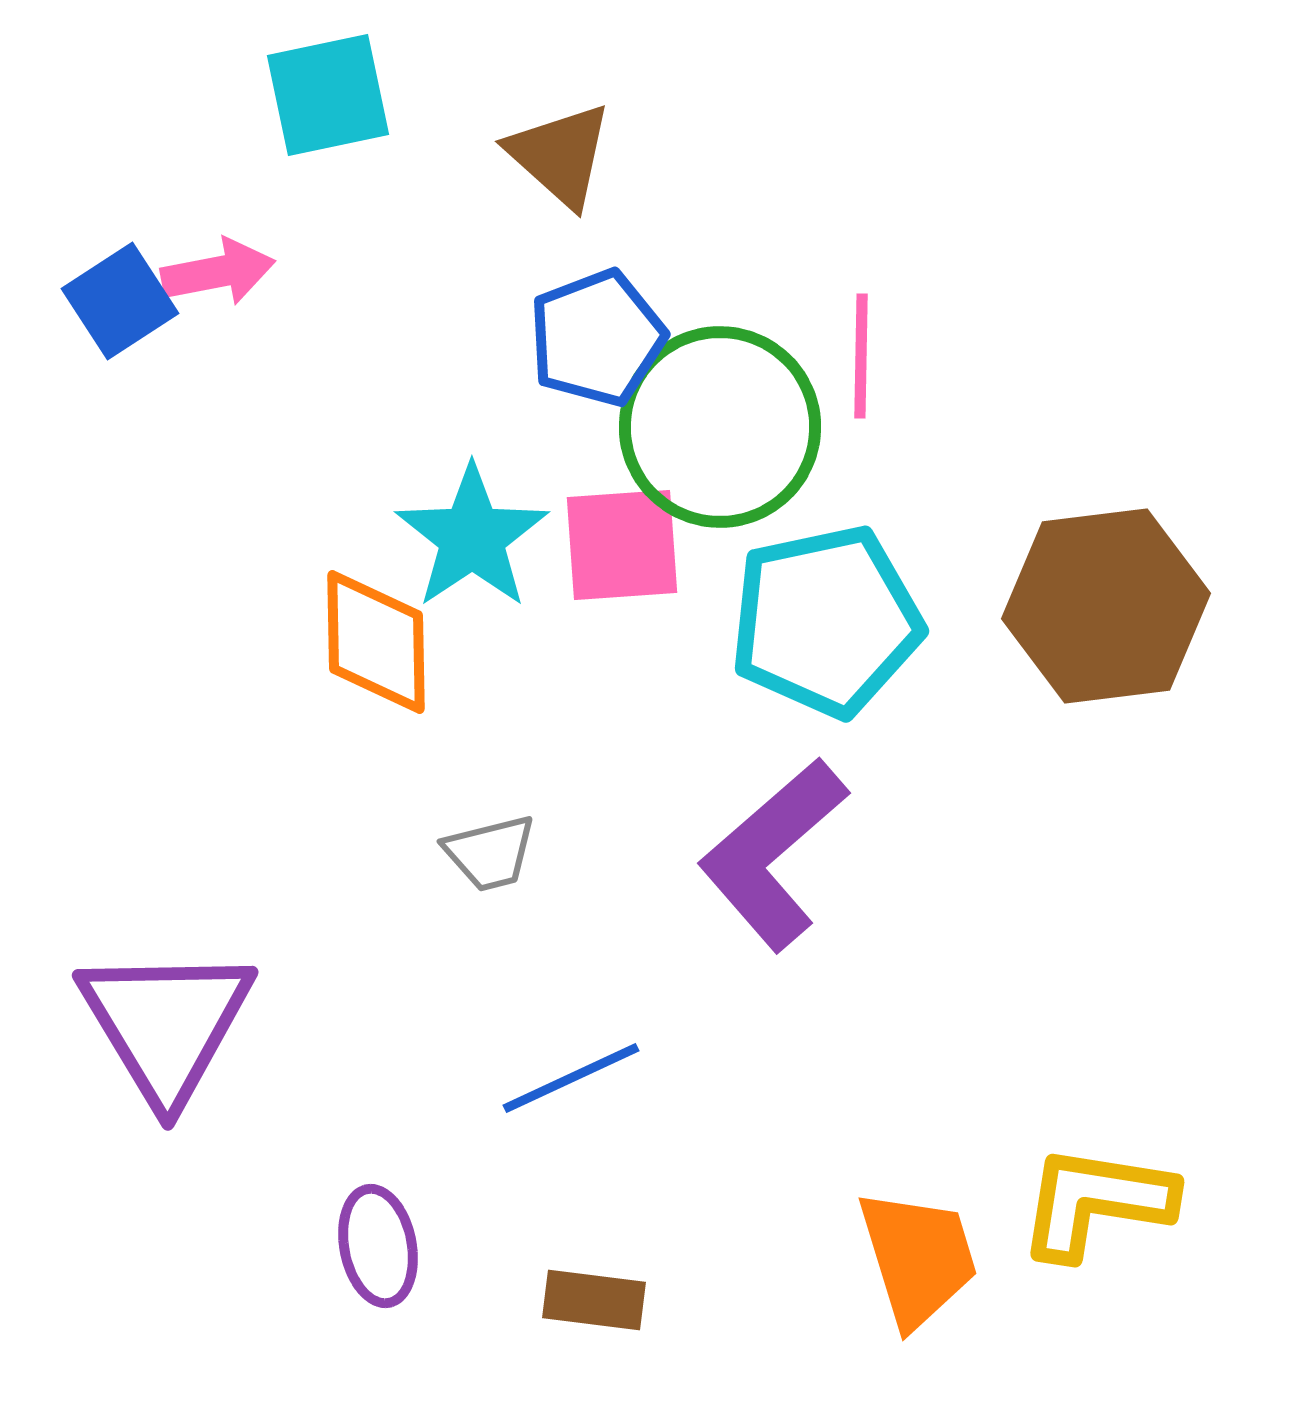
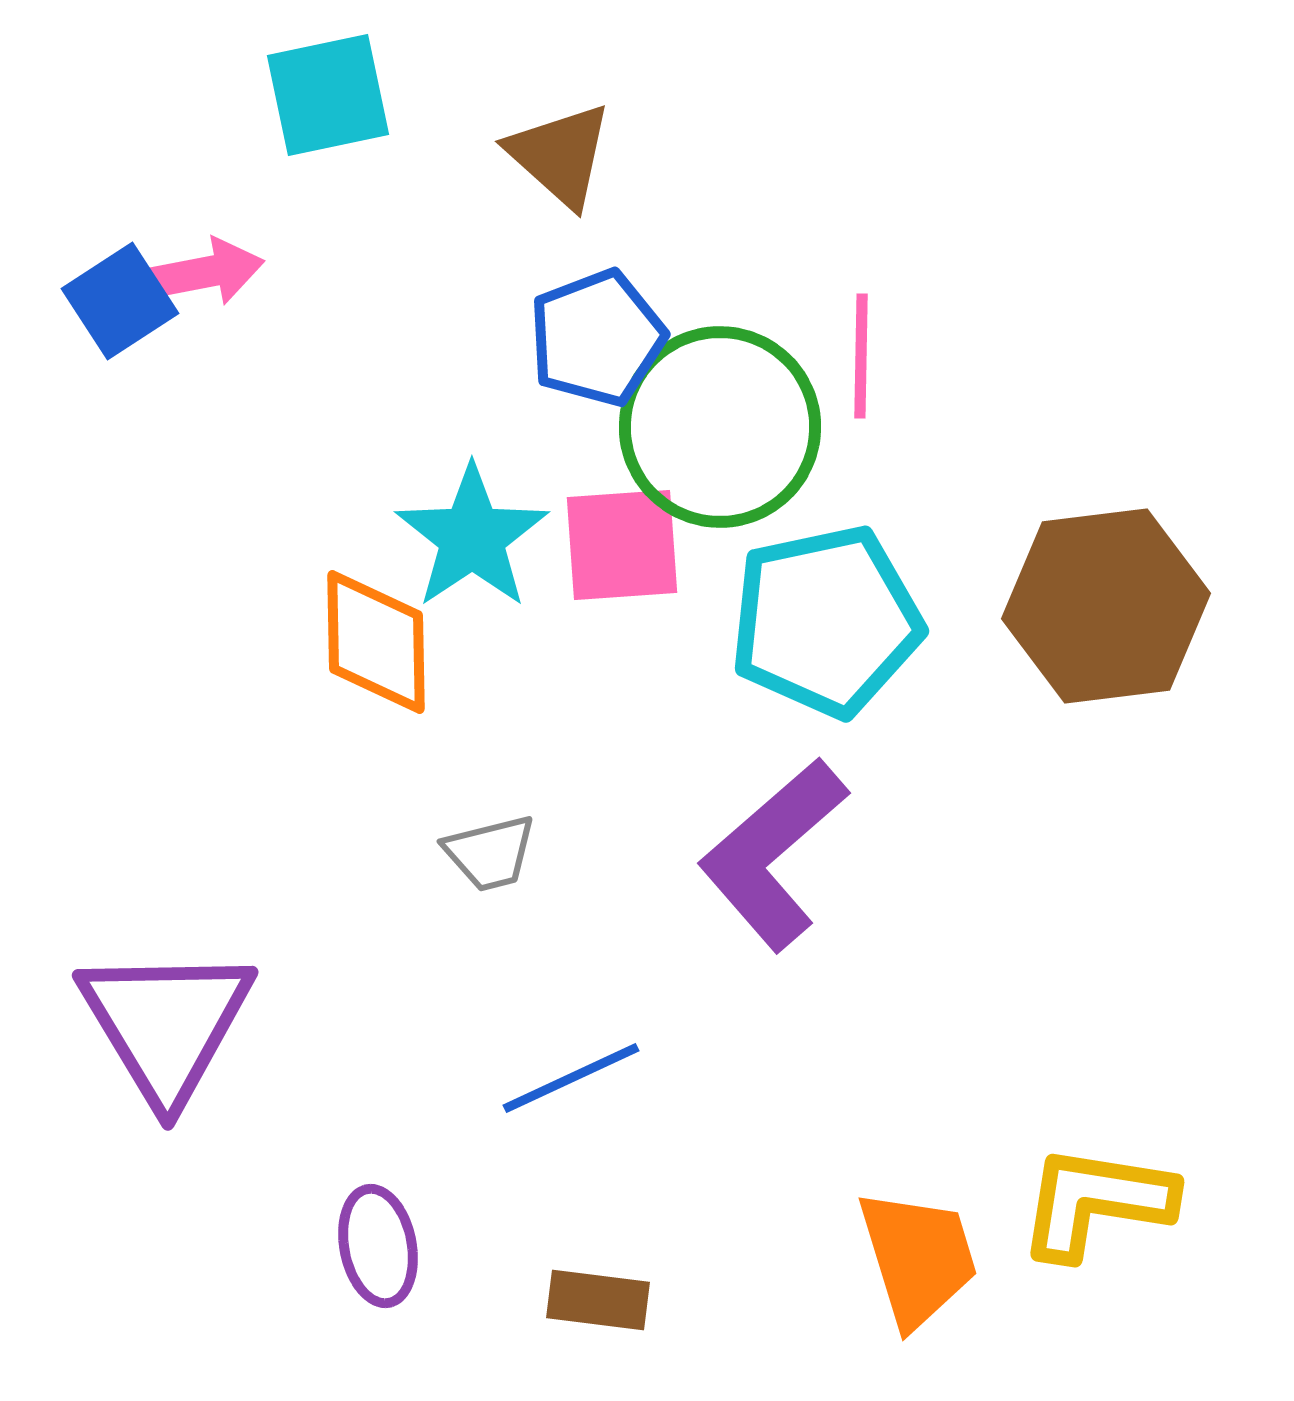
pink arrow: moved 11 px left
brown rectangle: moved 4 px right
